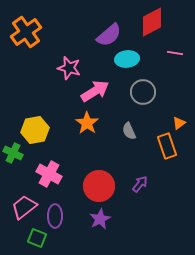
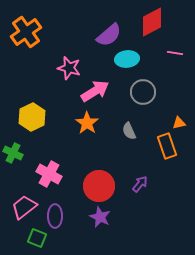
orange triangle: rotated 24 degrees clockwise
yellow hexagon: moved 3 px left, 13 px up; rotated 16 degrees counterclockwise
purple star: moved 2 px up; rotated 20 degrees counterclockwise
